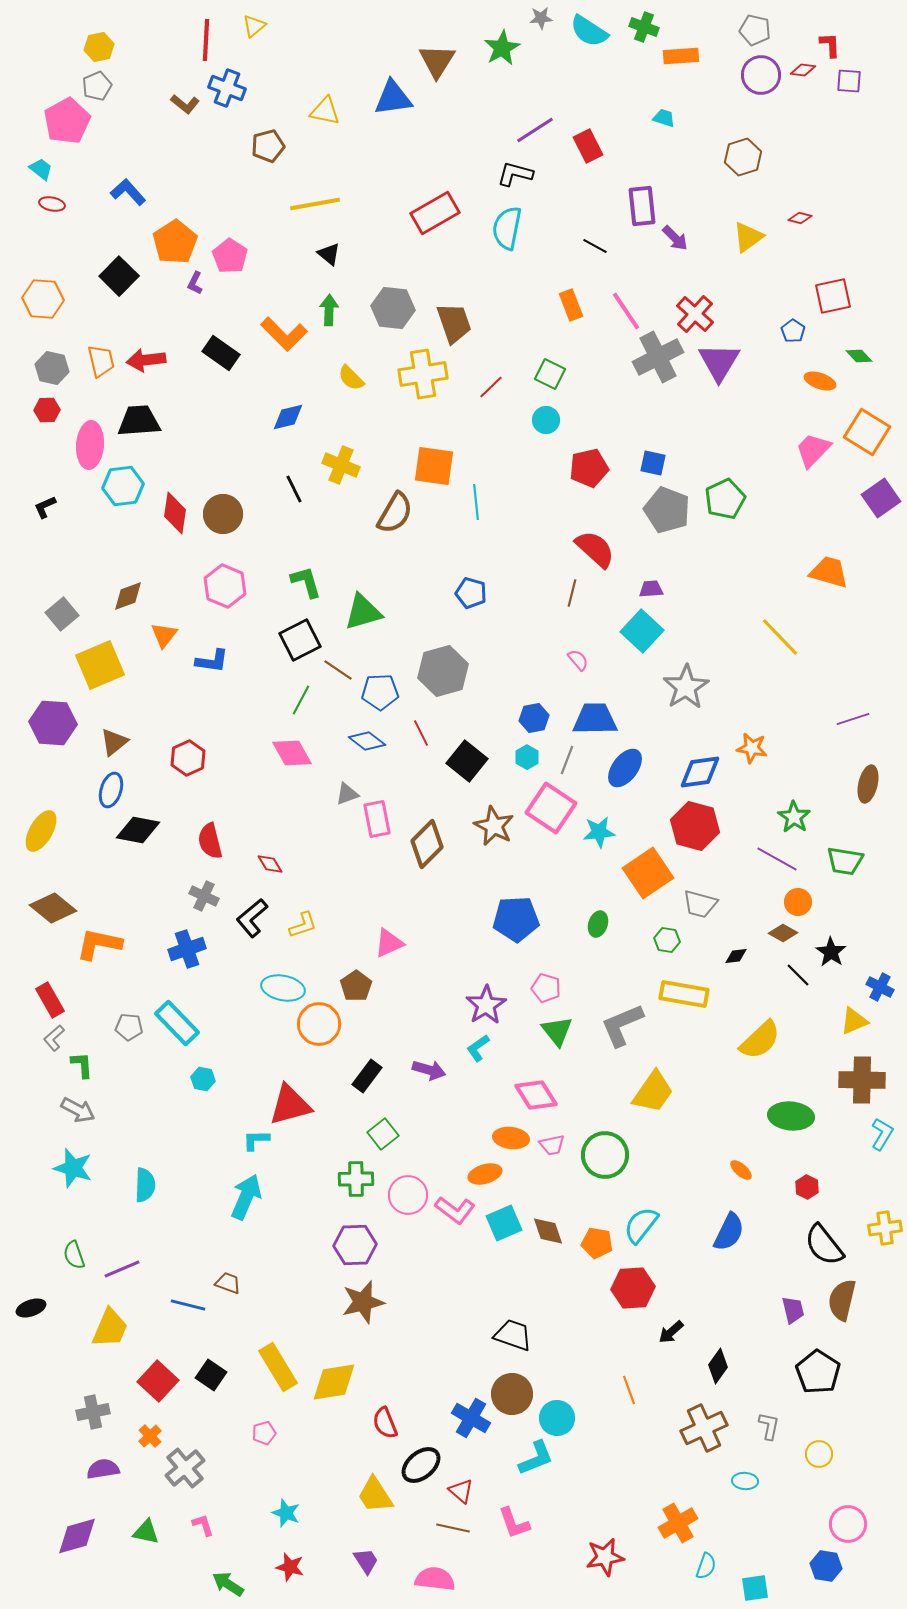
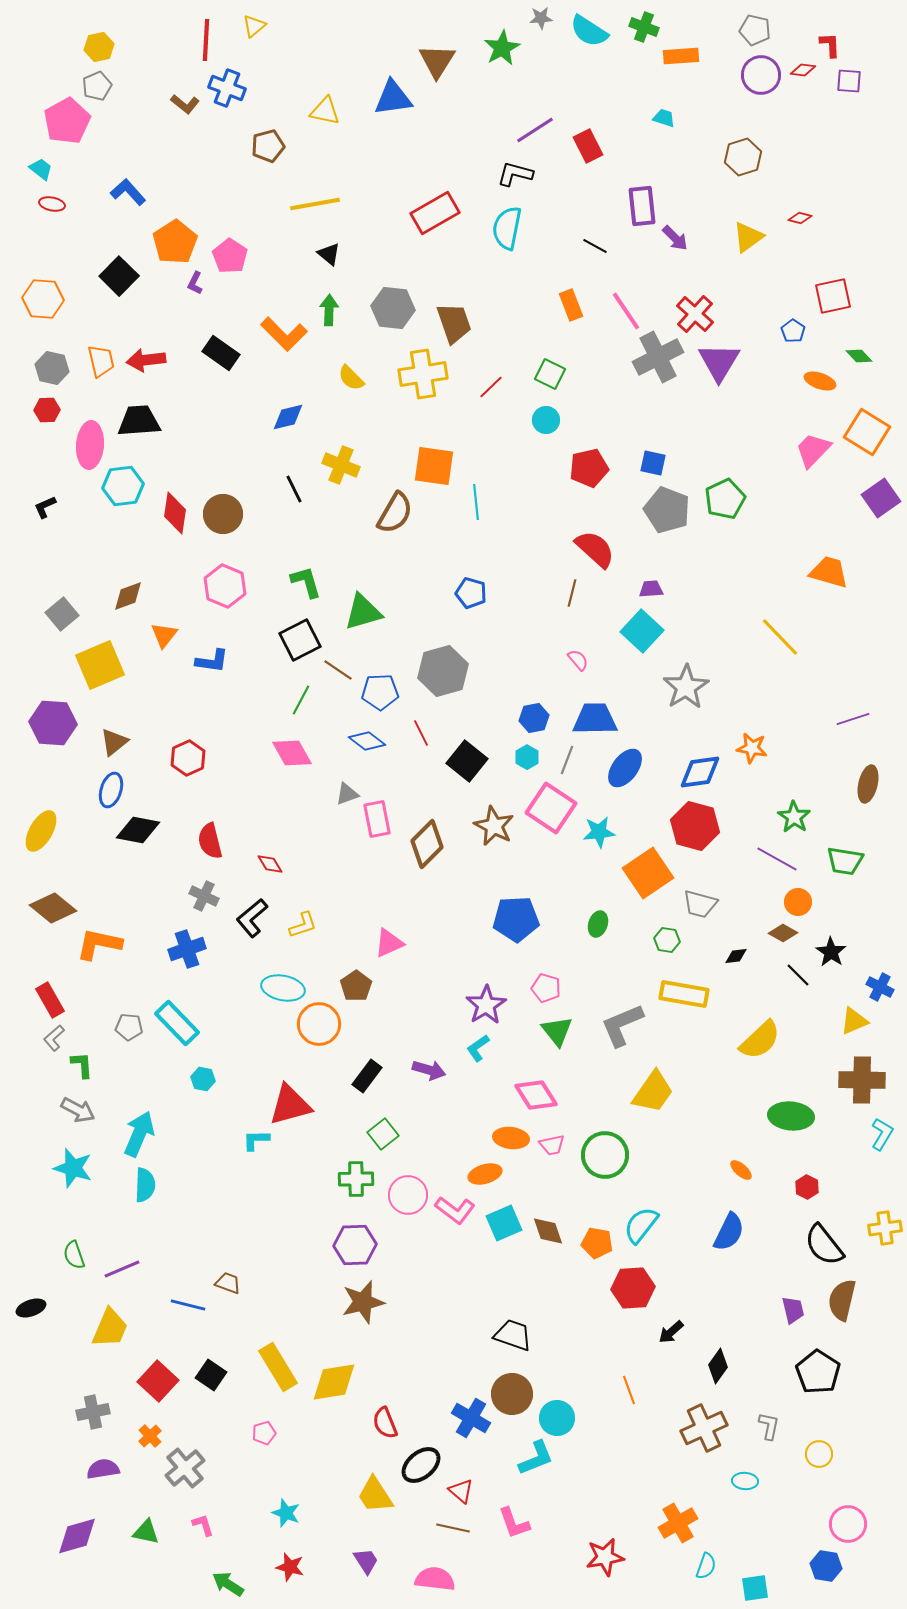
cyan arrow at (246, 1197): moved 107 px left, 63 px up
